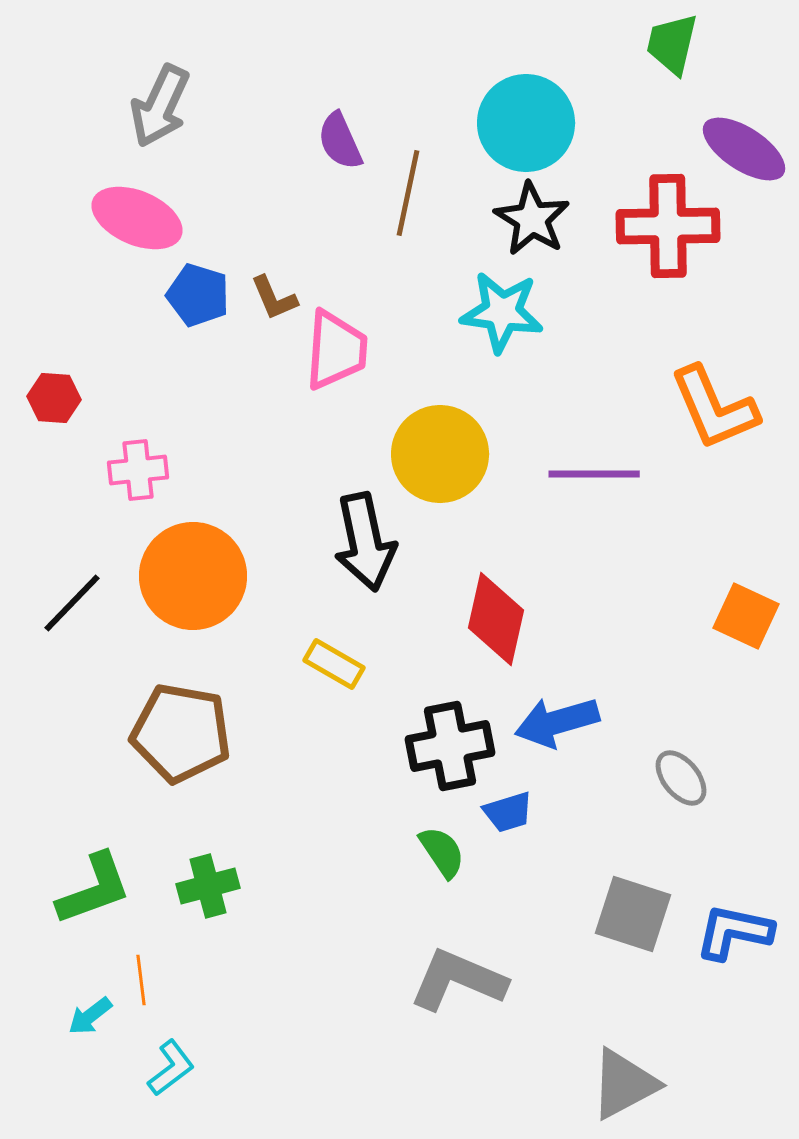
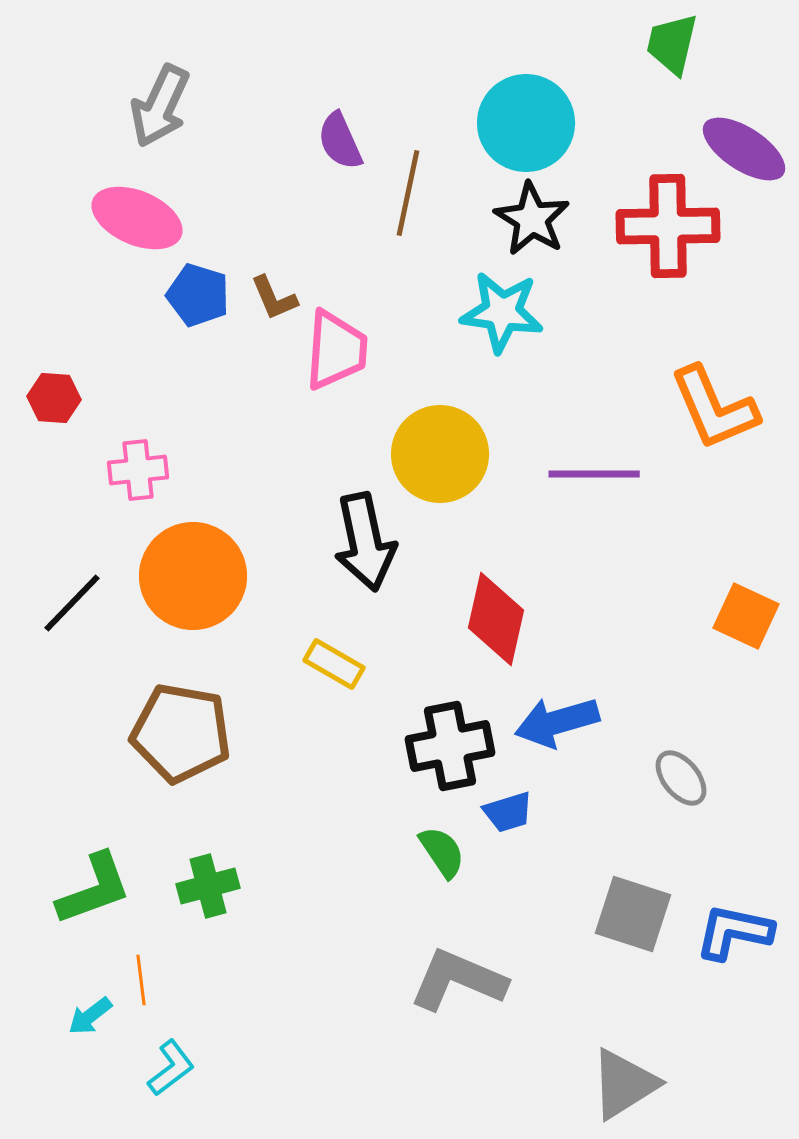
gray triangle: rotated 4 degrees counterclockwise
